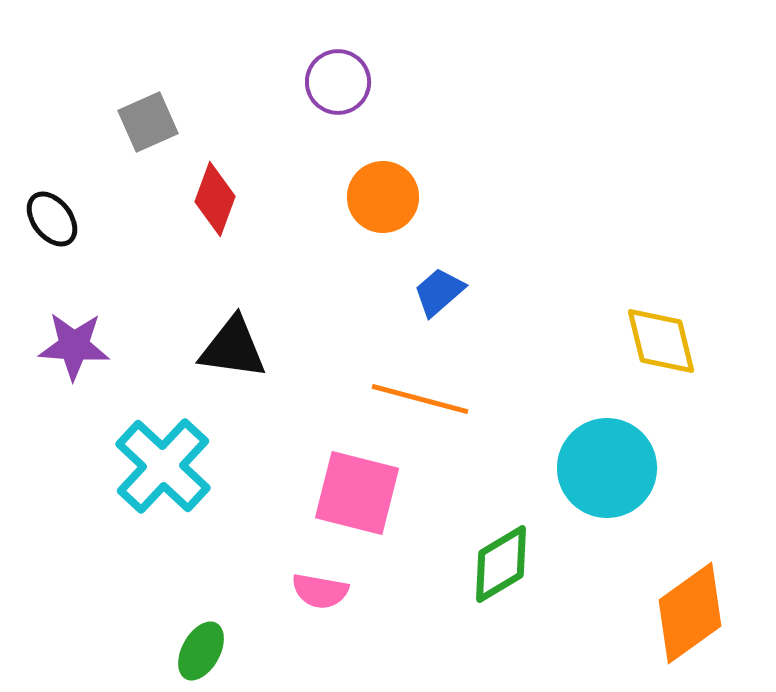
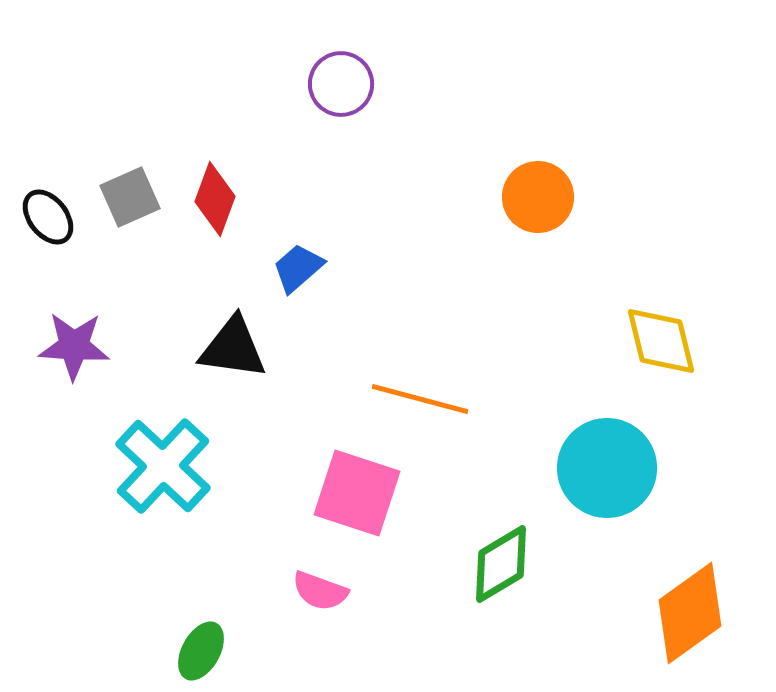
purple circle: moved 3 px right, 2 px down
gray square: moved 18 px left, 75 px down
orange circle: moved 155 px right
black ellipse: moved 4 px left, 2 px up
blue trapezoid: moved 141 px left, 24 px up
pink square: rotated 4 degrees clockwise
pink semicircle: rotated 10 degrees clockwise
